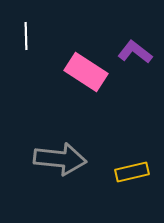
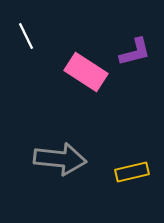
white line: rotated 24 degrees counterclockwise
purple L-shape: rotated 128 degrees clockwise
